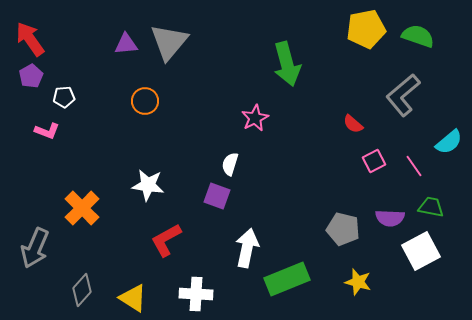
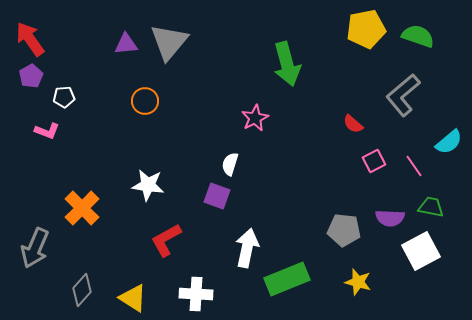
gray pentagon: moved 1 px right, 1 px down; rotated 8 degrees counterclockwise
